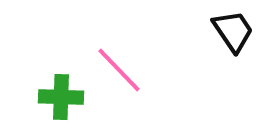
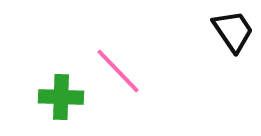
pink line: moved 1 px left, 1 px down
